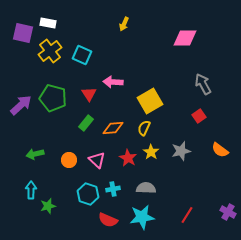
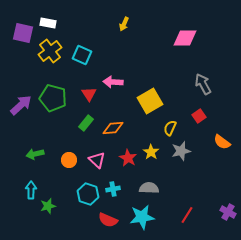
yellow semicircle: moved 26 px right
orange semicircle: moved 2 px right, 8 px up
gray semicircle: moved 3 px right
